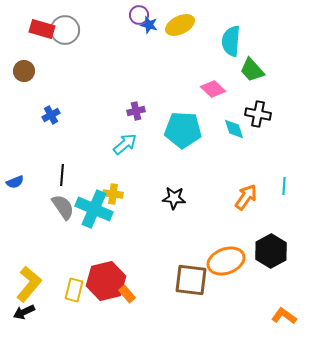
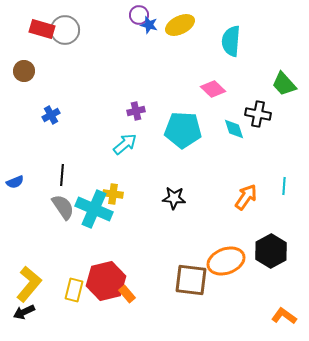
green trapezoid: moved 32 px right, 14 px down
